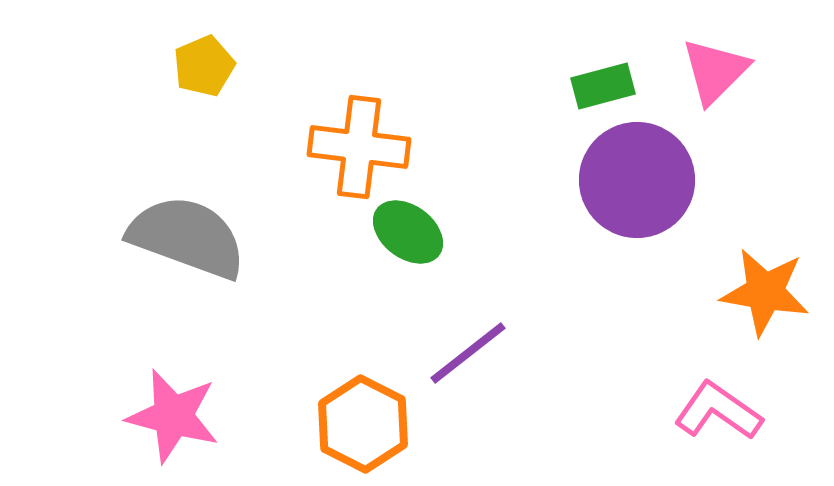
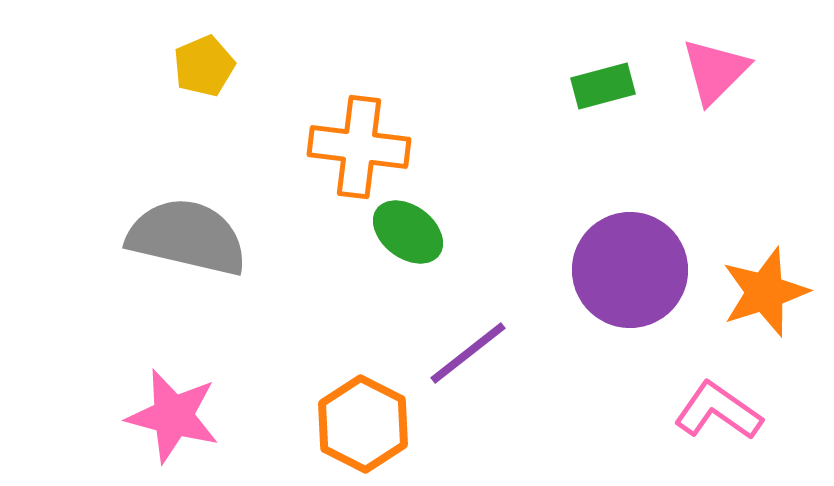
purple circle: moved 7 px left, 90 px down
gray semicircle: rotated 7 degrees counterclockwise
orange star: rotated 28 degrees counterclockwise
